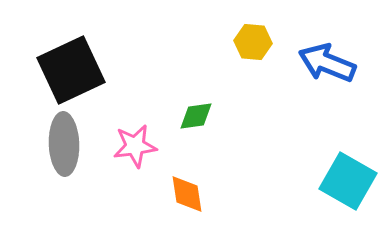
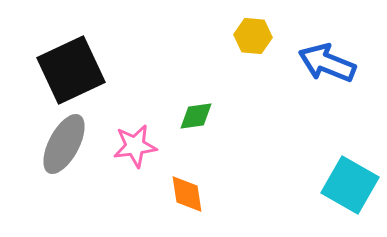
yellow hexagon: moved 6 px up
gray ellipse: rotated 30 degrees clockwise
cyan square: moved 2 px right, 4 px down
